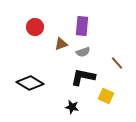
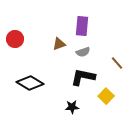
red circle: moved 20 px left, 12 px down
brown triangle: moved 2 px left
yellow square: rotated 21 degrees clockwise
black star: rotated 16 degrees counterclockwise
